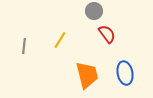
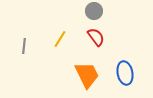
red semicircle: moved 11 px left, 3 px down
yellow line: moved 1 px up
orange trapezoid: rotated 12 degrees counterclockwise
